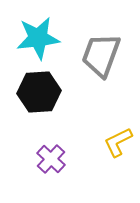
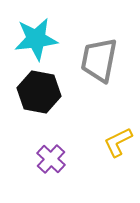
cyan star: moved 2 px left, 1 px down
gray trapezoid: moved 2 px left, 5 px down; rotated 9 degrees counterclockwise
black hexagon: rotated 15 degrees clockwise
